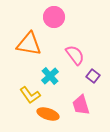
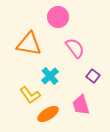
pink circle: moved 4 px right
pink semicircle: moved 7 px up
orange ellipse: rotated 50 degrees counterclockwise
